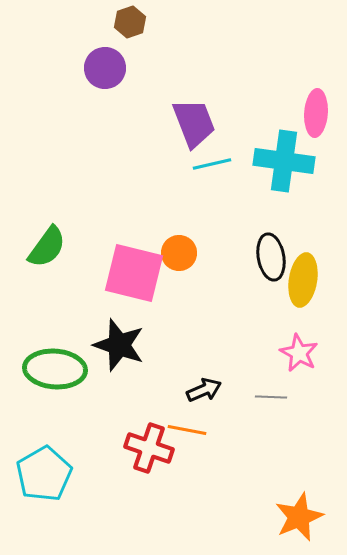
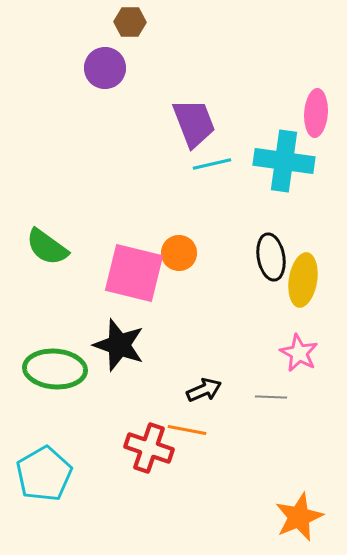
brown hexagon: rotated 20 degrees clockwise
green semicircle: rotated 90 degrees clockwise
